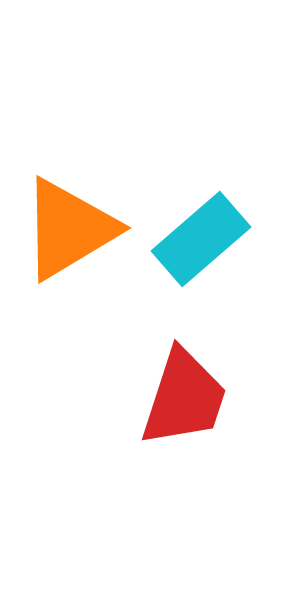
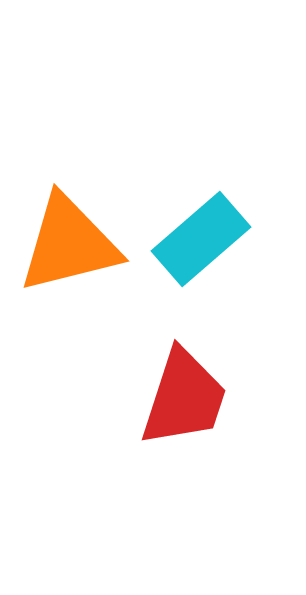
orange triangle: moved 15 px down; rotated 17 degrees clockwise
